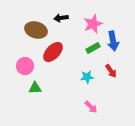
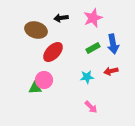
pink star: moved 6 px up
blue arrow: moved 3 px down
pink circle: moved 19 px right, 14 px down
red arrow: rotated 112 degrees clockwise
